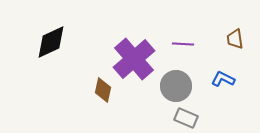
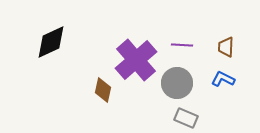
brown trapezoid: moved 9 px left, 8 px down; rotated 10 degrees clockwise
purple line: moved 1 px left, 1 px down
purple cross: moved 2 px right, 1 px down
gray circle: moved 1 px right, 3 px up
